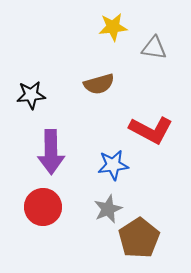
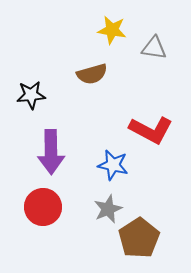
yellow star: moved 1 px left, 3 px down; rotated 16 degrees clockwise
brown semicircle: moved 7 px left, 10 px up
blue star: rotated 20 degrees clockwise
